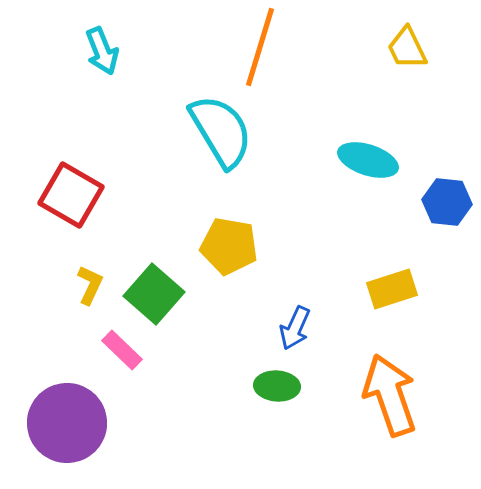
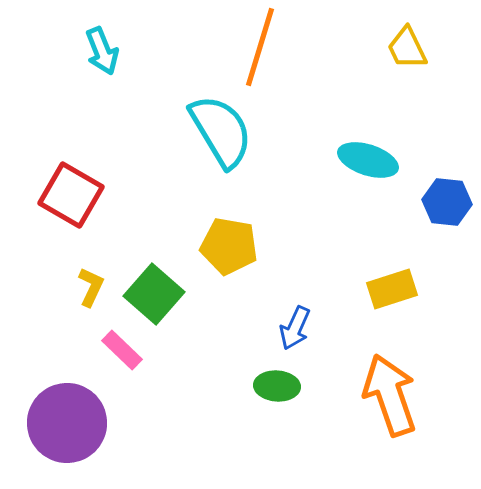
yellow L-shape: moved 1 px right, 2 px down
